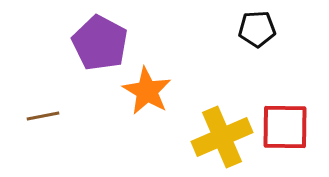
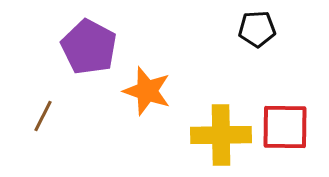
purple pentagon: moved 11 px left, 4 px down
orange star: rotated 12 degrees counterclockwise
brown line: rotated 52 degrees counterclockwise
yellow cross: moved 1 px left, 2 px up; rotated 22 degrees clockwise
